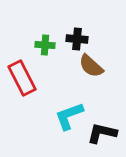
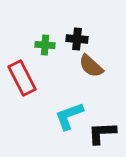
black L-shape: rotated 16 degrees counterclockwise
